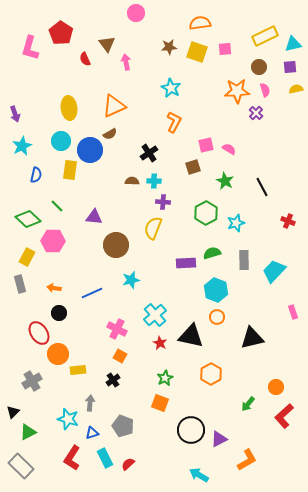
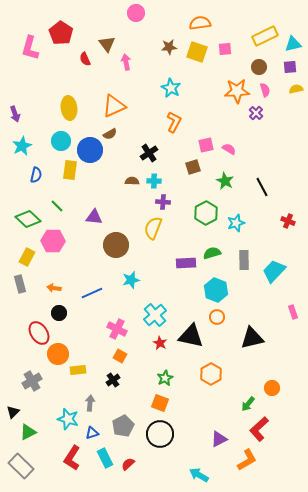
orange circle at (276, 387): moved 4 px left, 1 px down
red L-shape at (284, 416): moved 25 px left, 13 px down
gray pentagon at (123, 426): rotated 25 degrees clockwise
black circle at (191, 430): moved 31 px left, 4 px down
